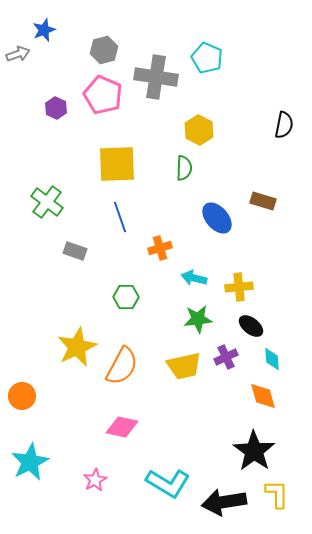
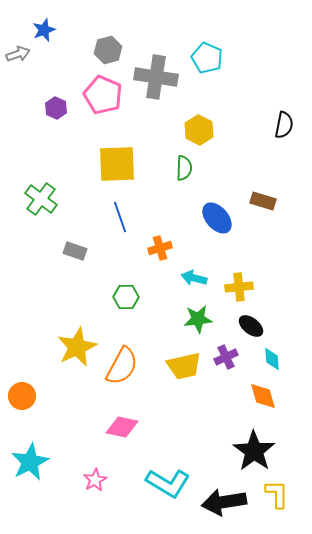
gray hexagon: moved 4 px right
green cross: moved 6 px left, 3 px up
